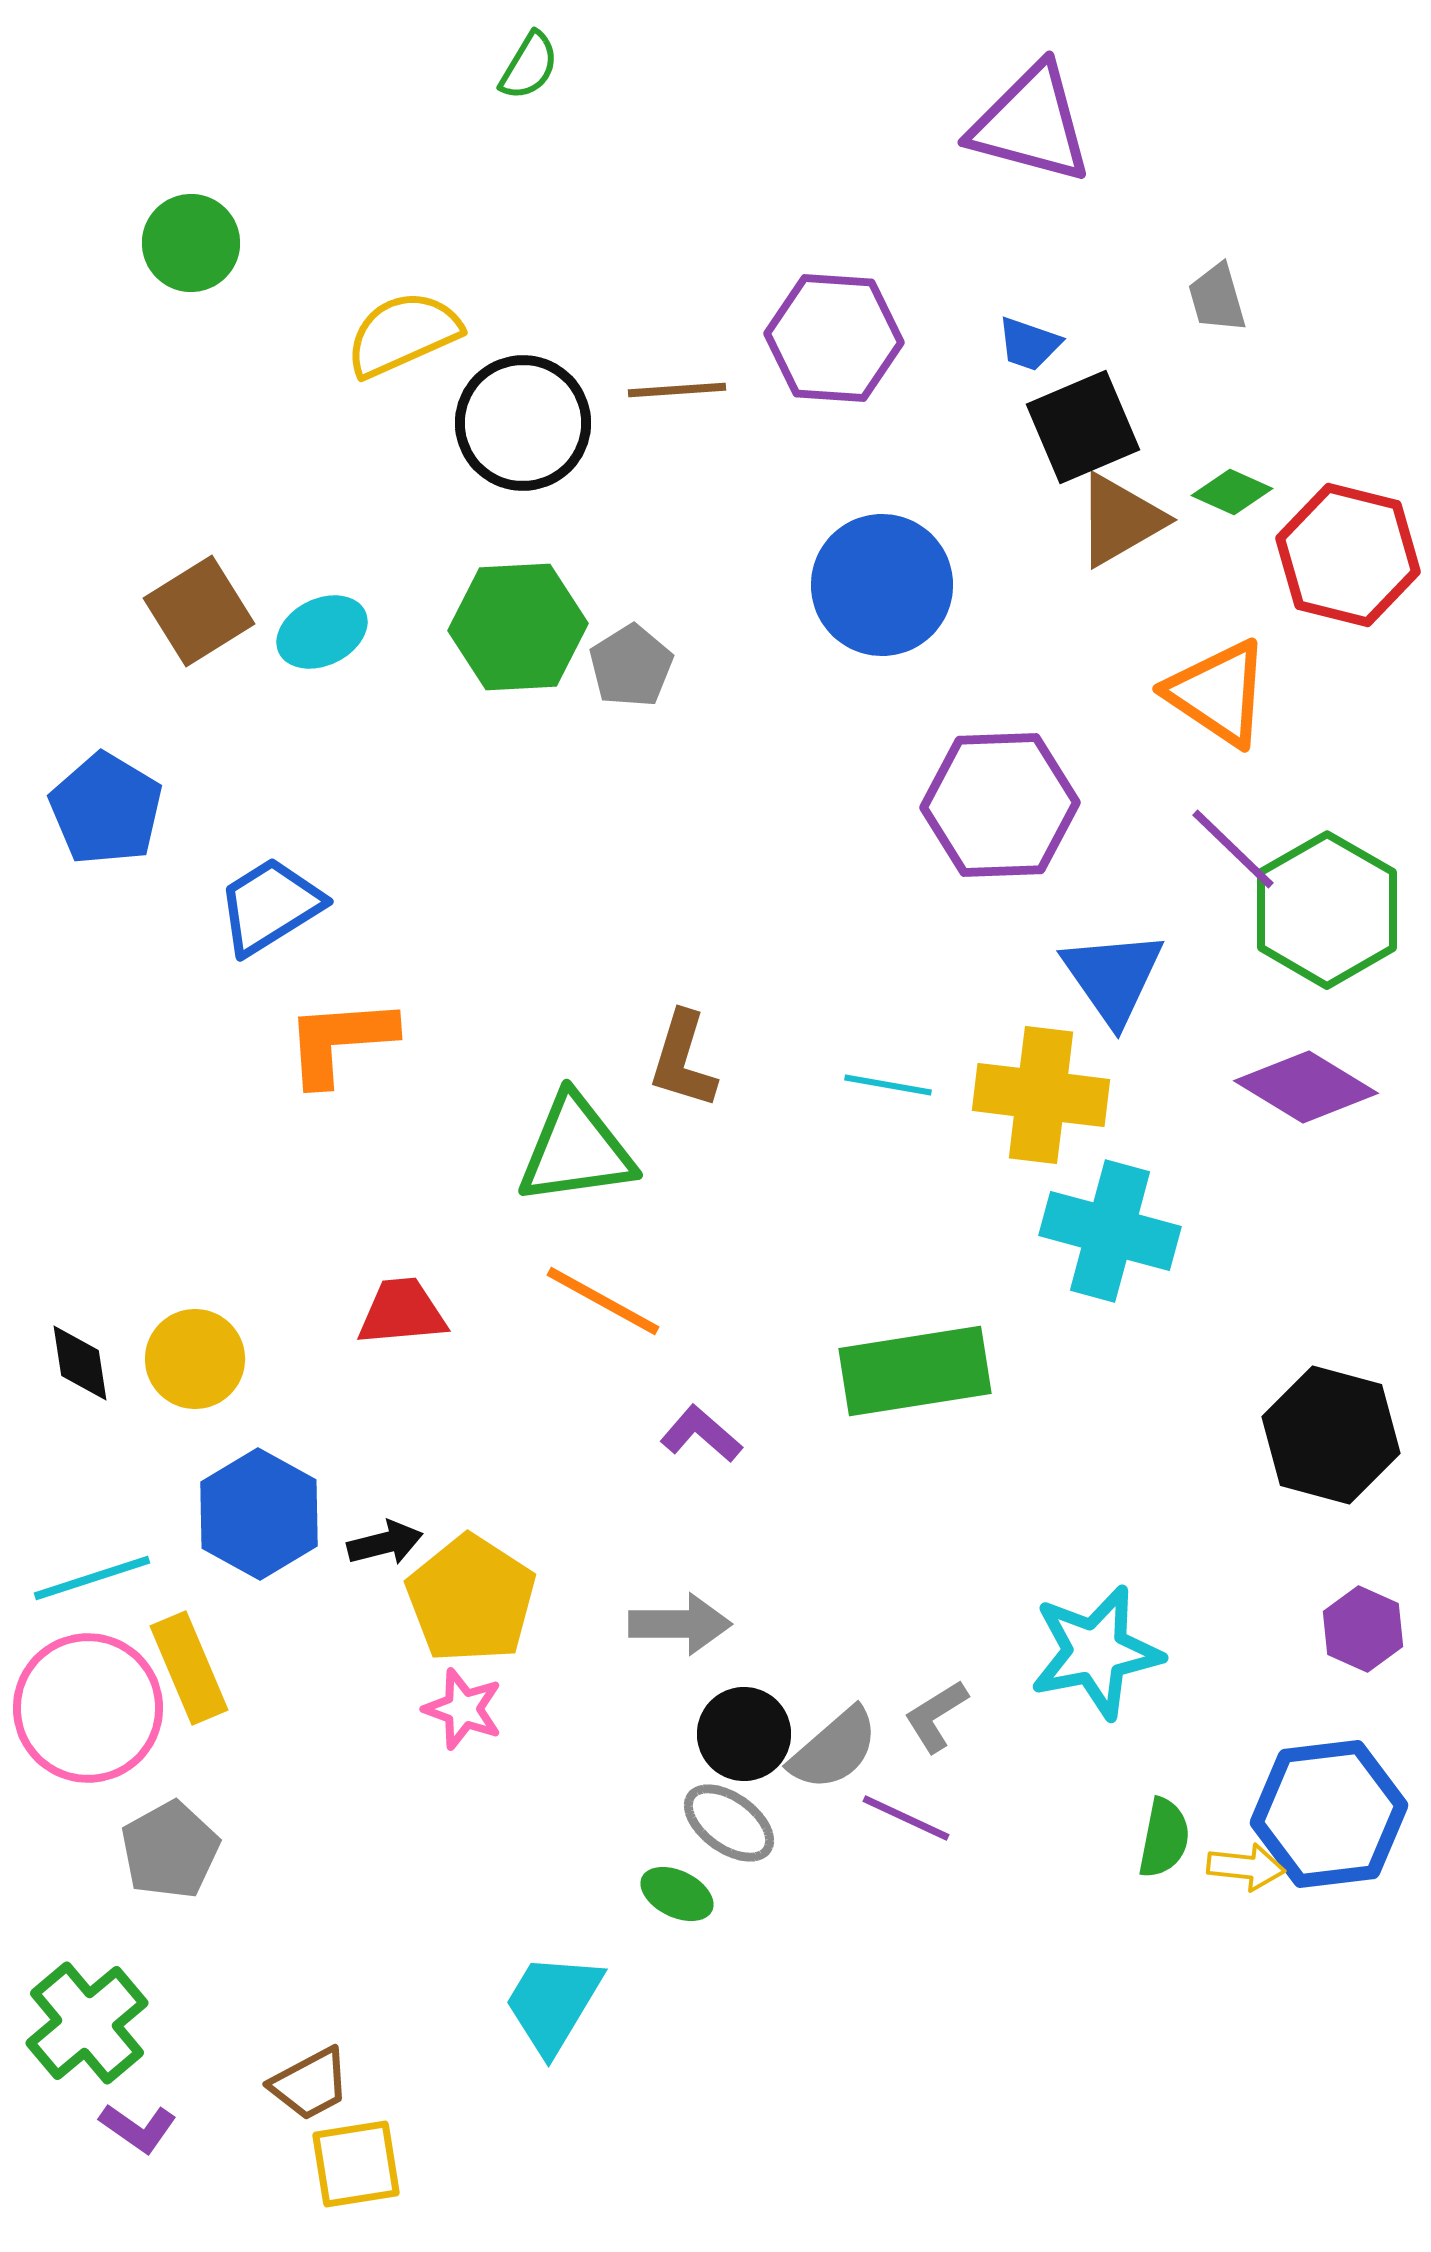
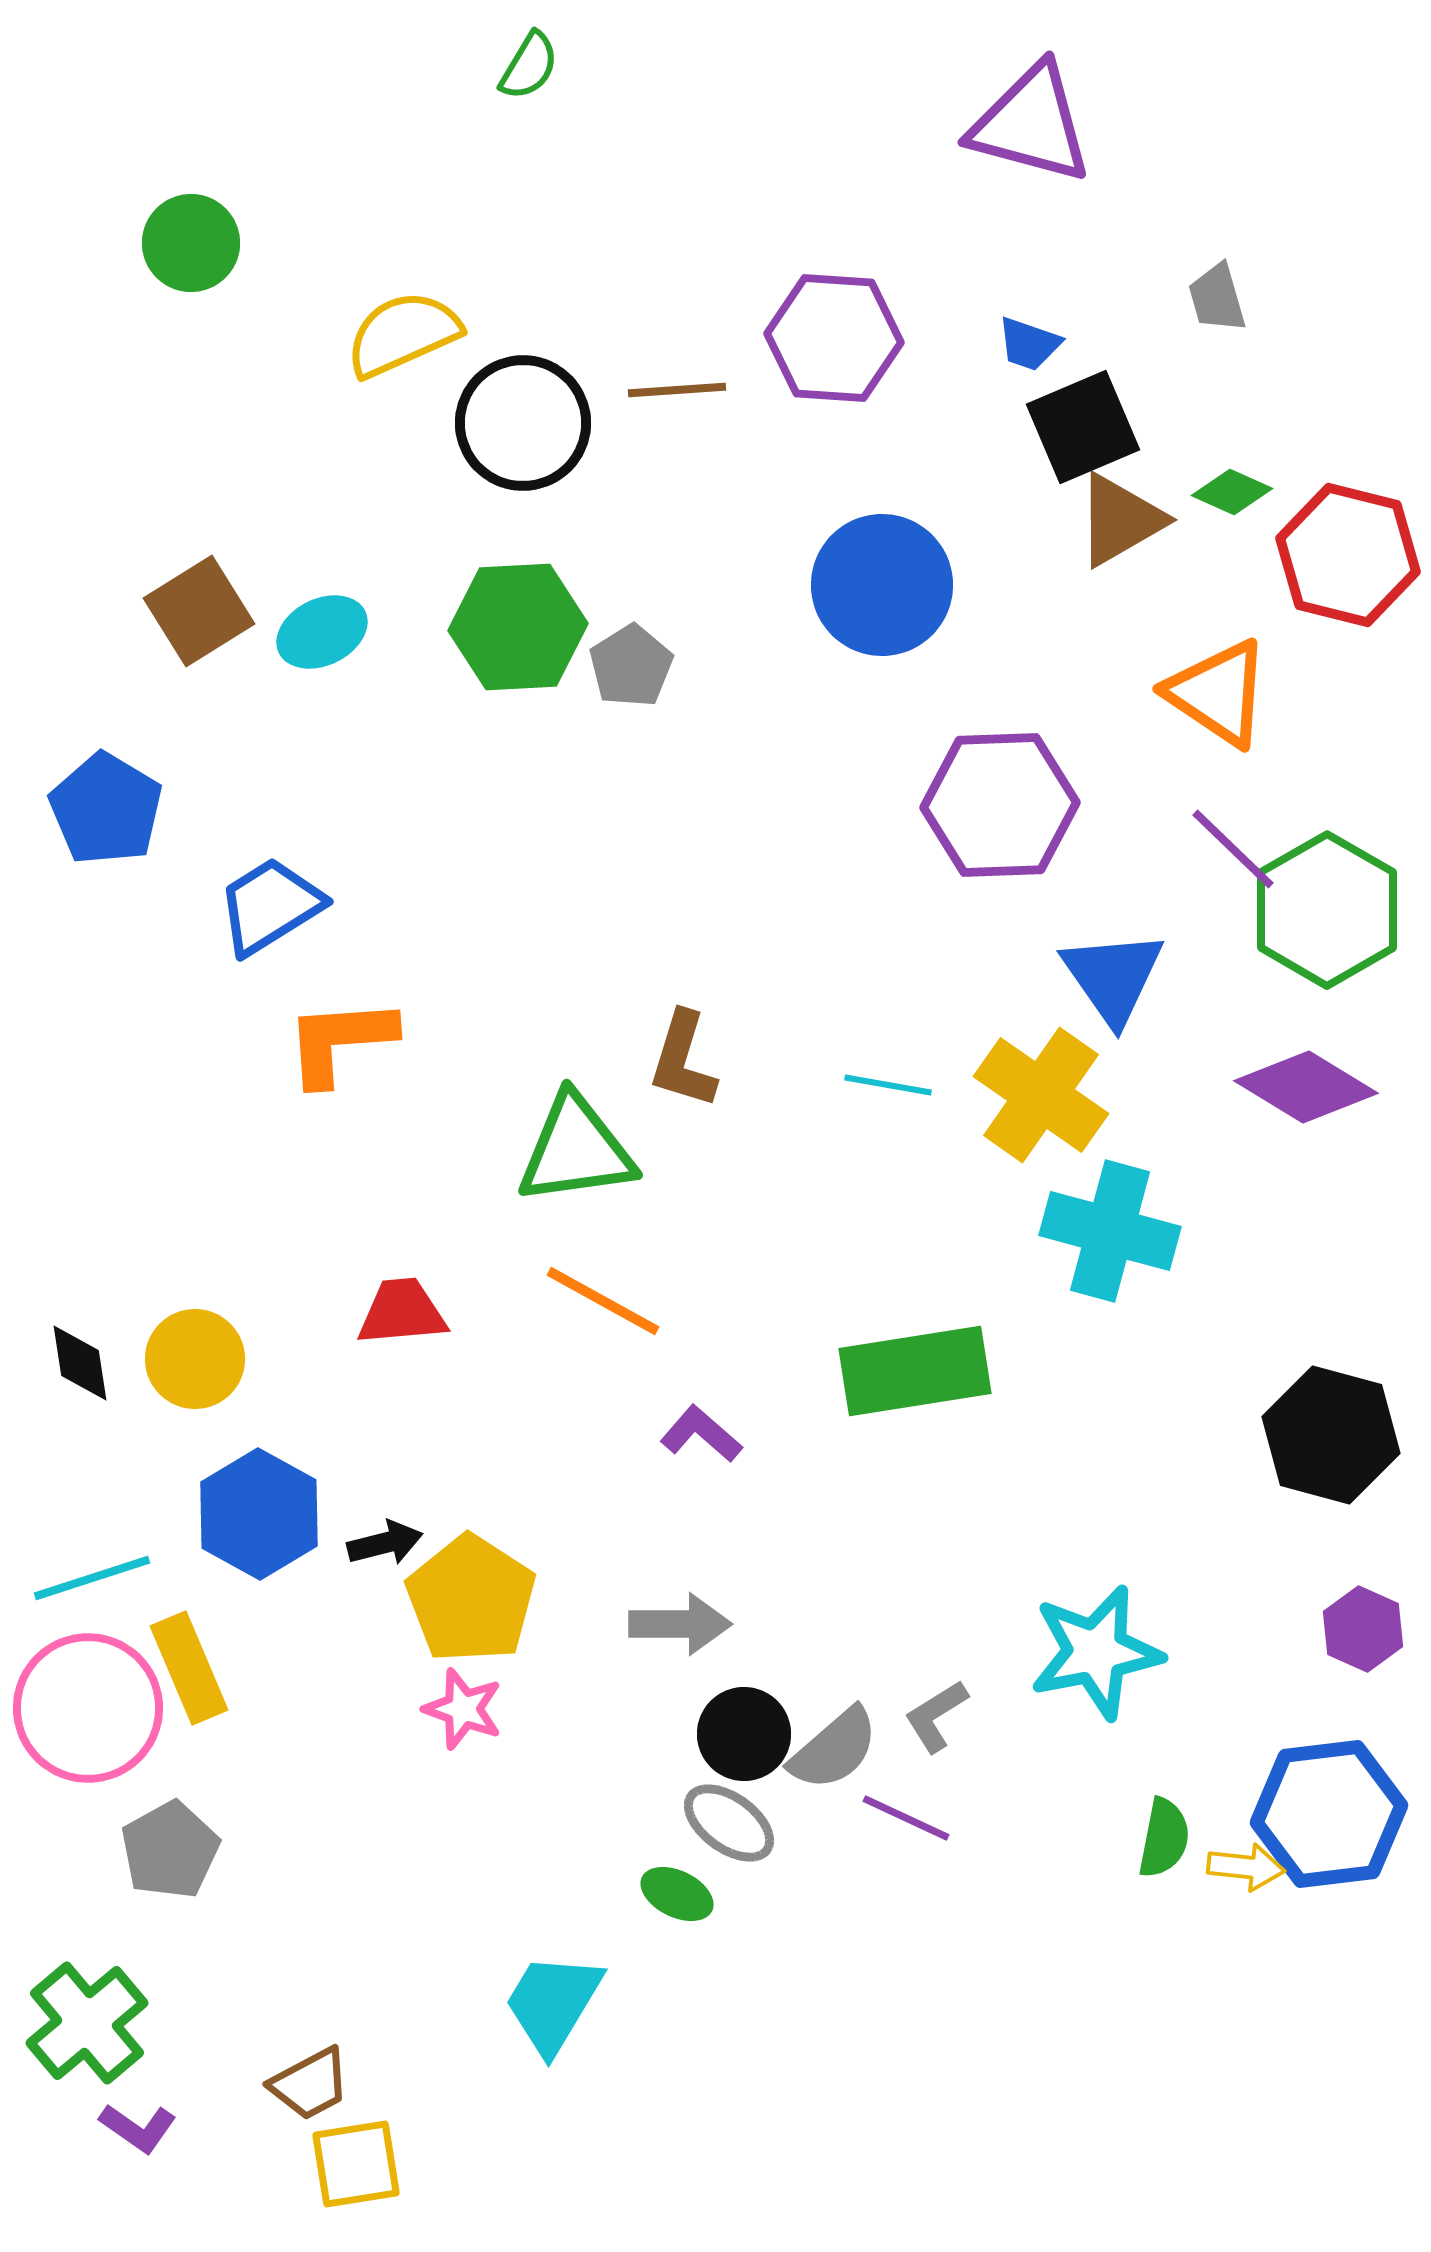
yellow cross at (1041, 1095): rotated 28 degrees clockwise
